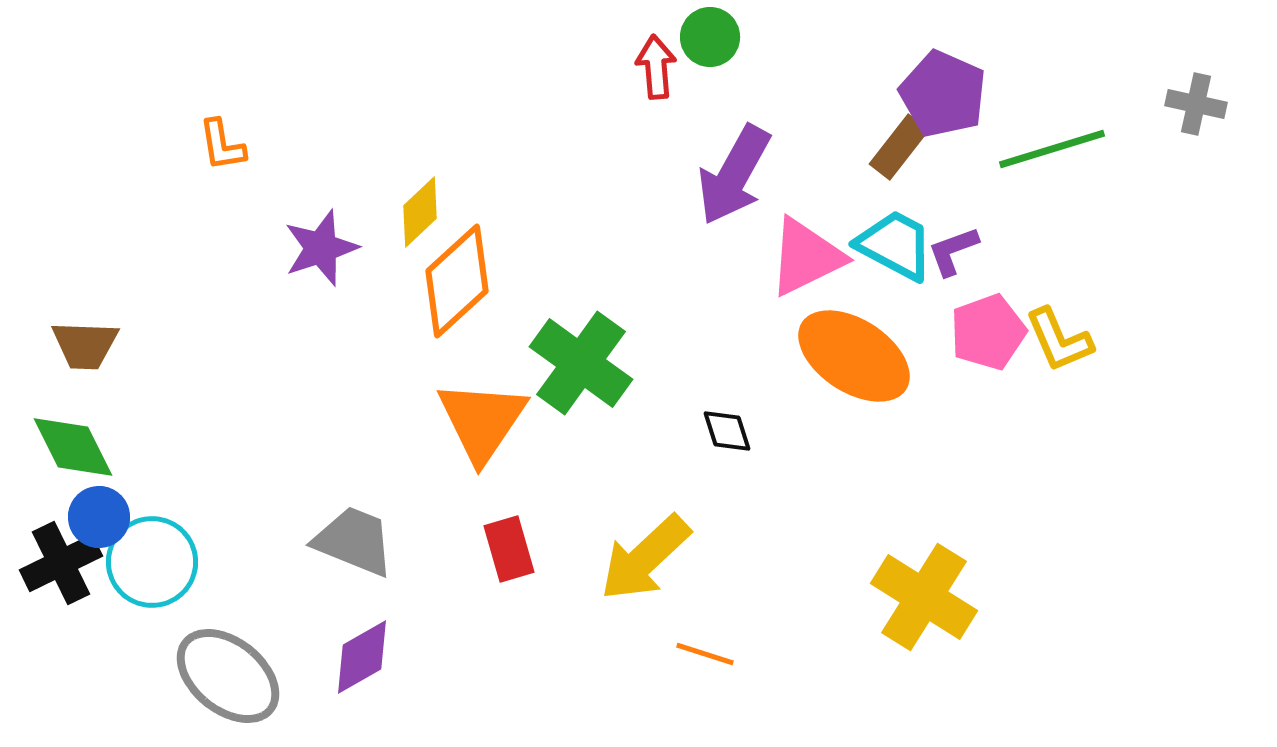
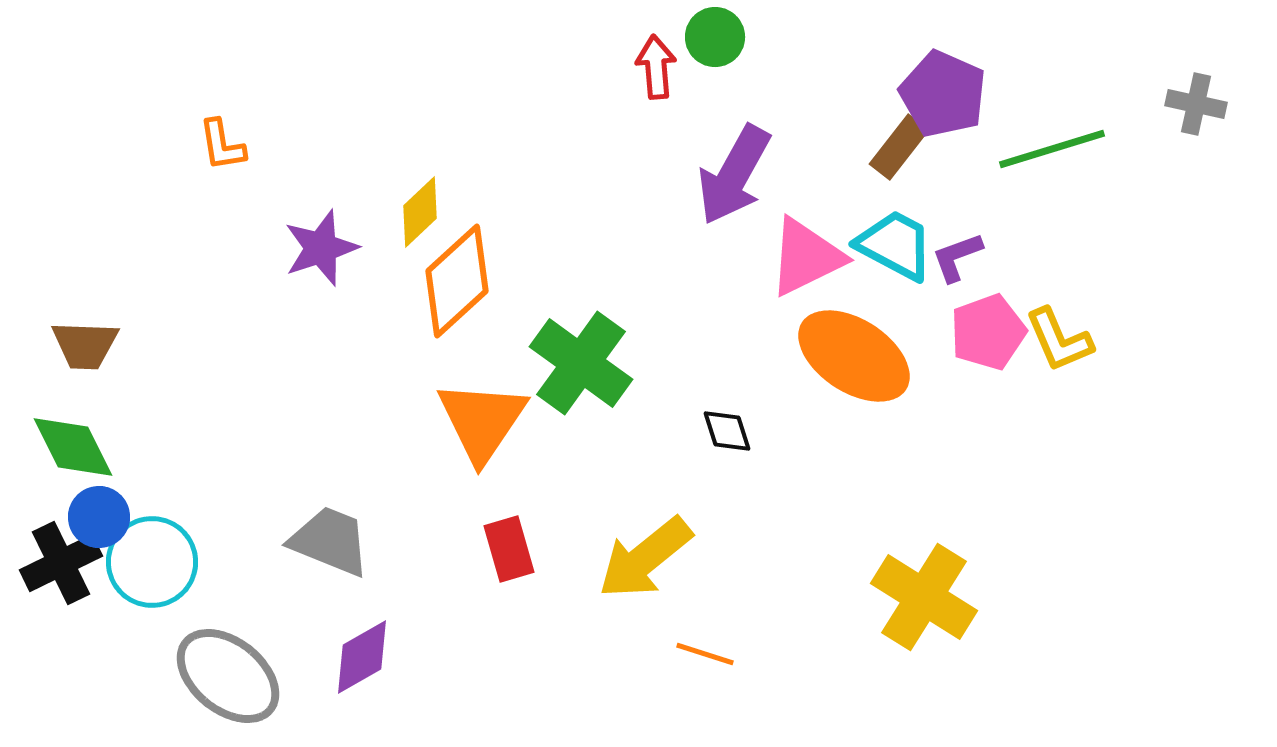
green circle: moved 5 px right
purple L-shape: moved 4 px right, 6 px down
gray trapezoid: moved 24 px left
yellow arrow: rotated 4 degrees clockwise
